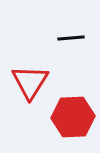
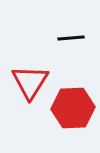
red hexagon: moved 9 px up
